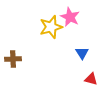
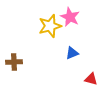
yellow star: moved 1 px left, 1 px up
blue triangle: moved 10 px left; rotated 40 degrees clockwise
brown cross: moved 1 px right, 3 px down
